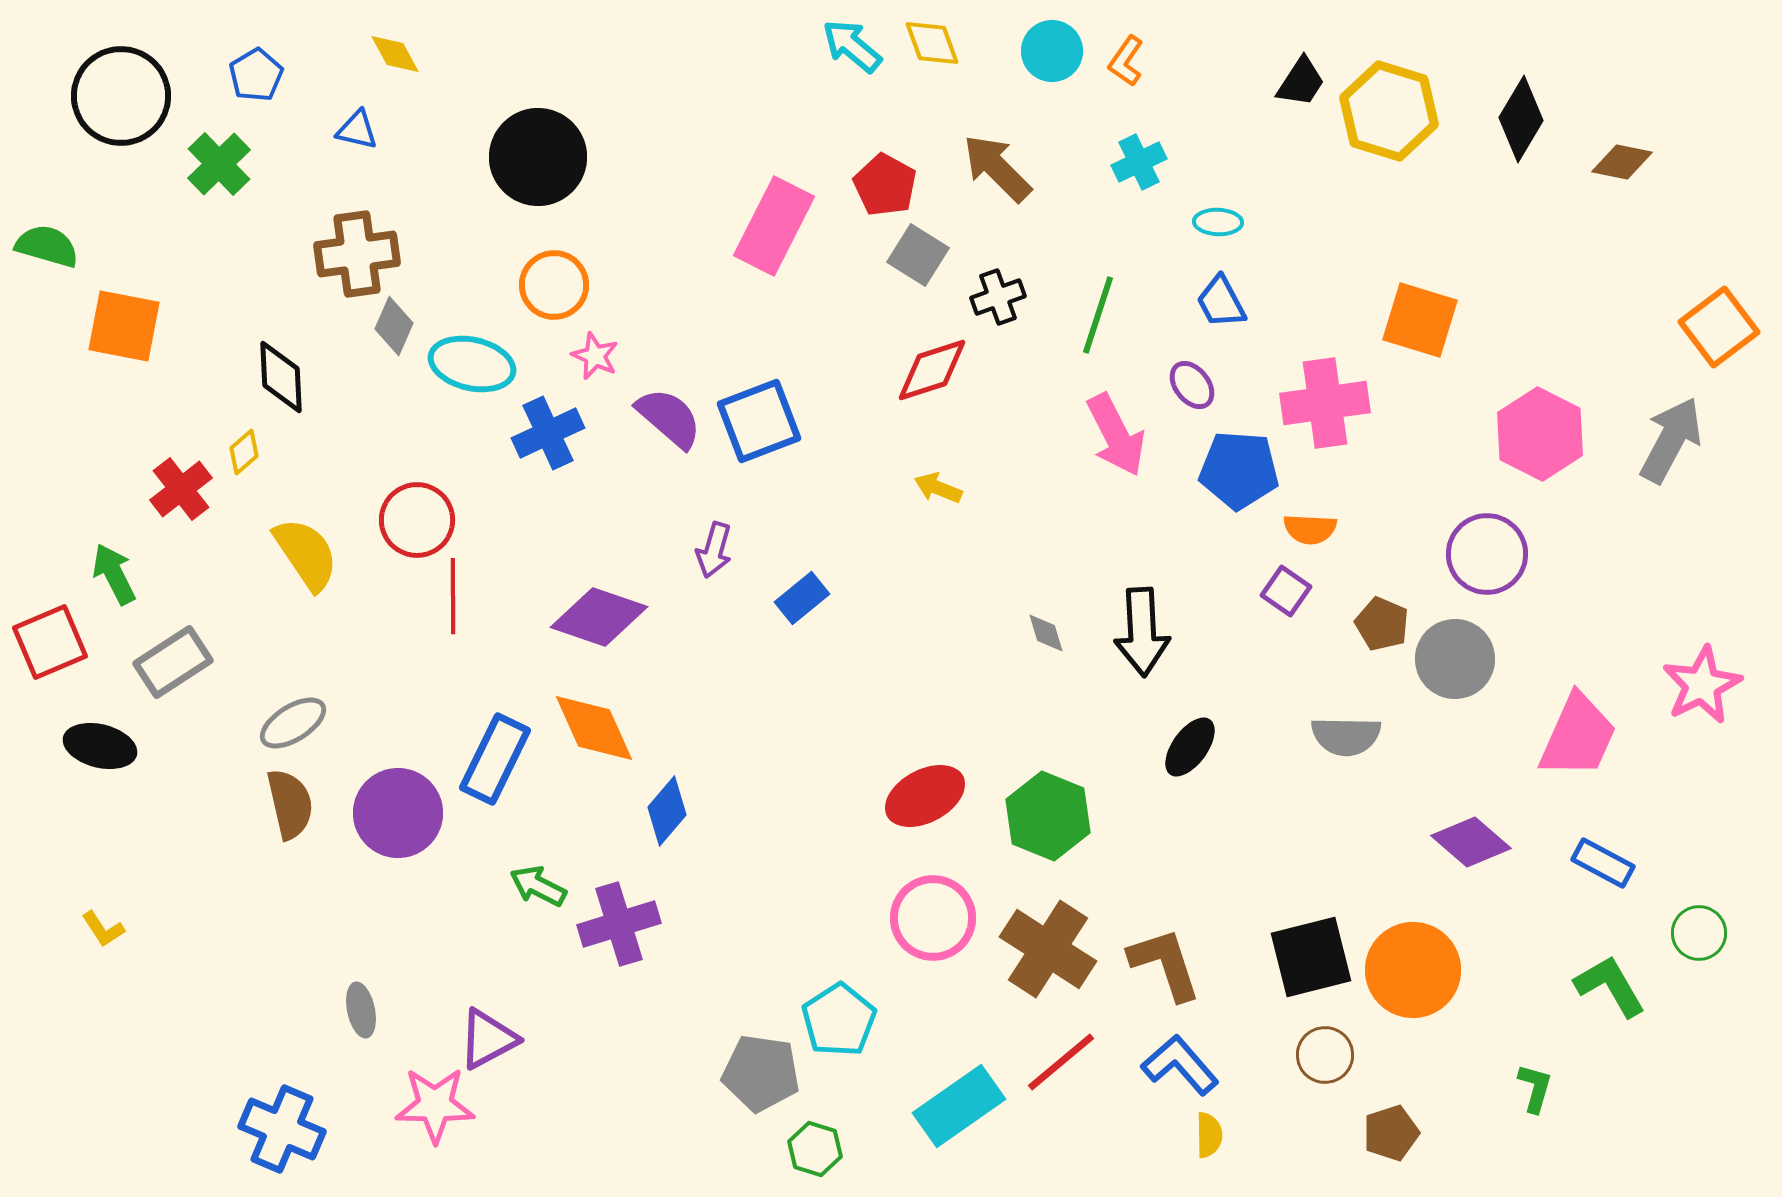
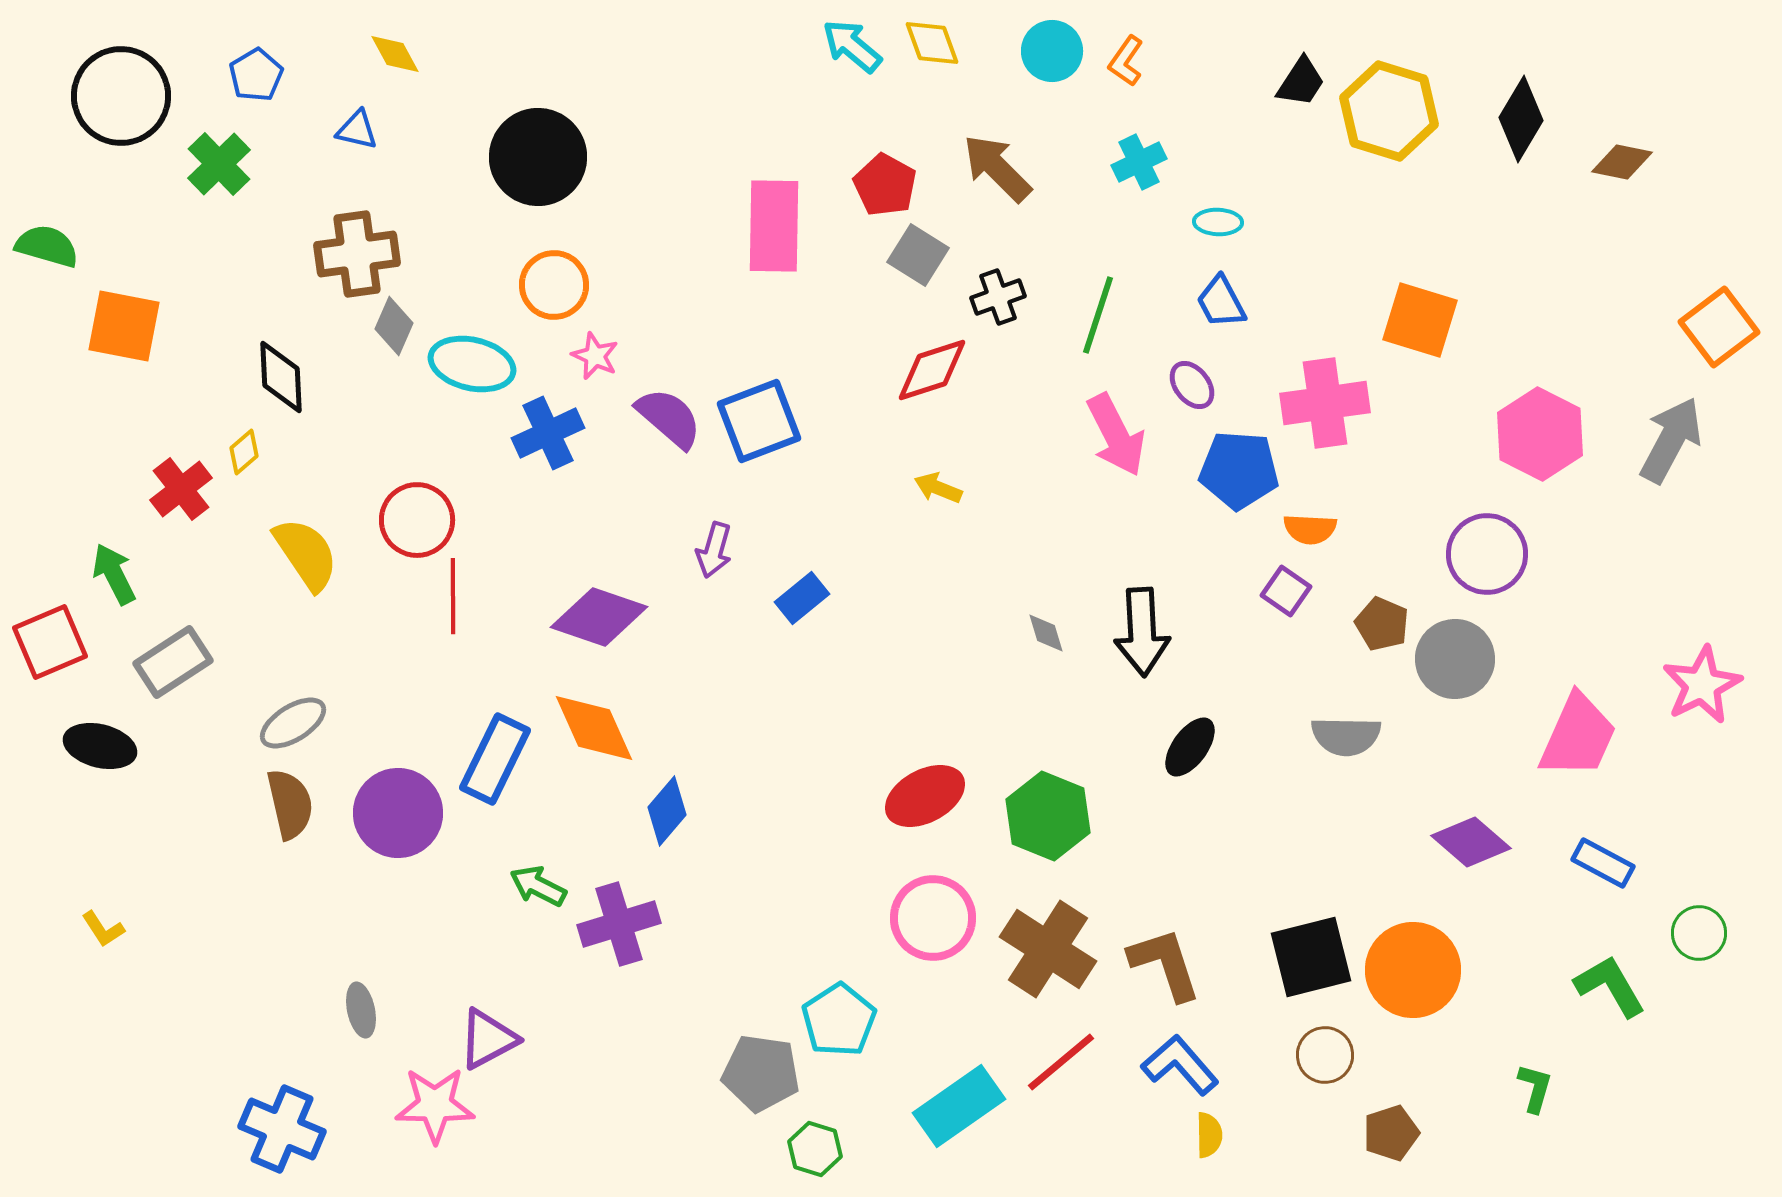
pink rectangle at (774, 226): rotated 26 degrees counterclockwise
